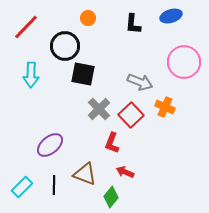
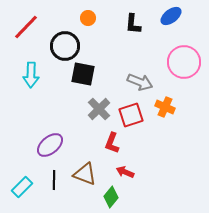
blue ellipse: rotated 20 degrees counterclockwise
red square: rotated 25 degrees clockwise
black line: moved 5 px up
